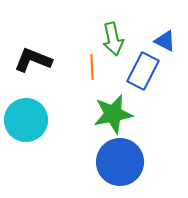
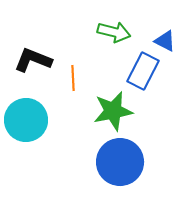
green arrow: moved 1 px right, 7 px up; rotated 64 degrees counterclockwise
orange line: moved 19 px left, 11 px down
green star: moved 3 px up
